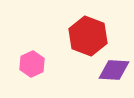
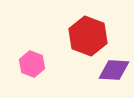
pink hexagon: rotated 15 degrees counterclockwise
